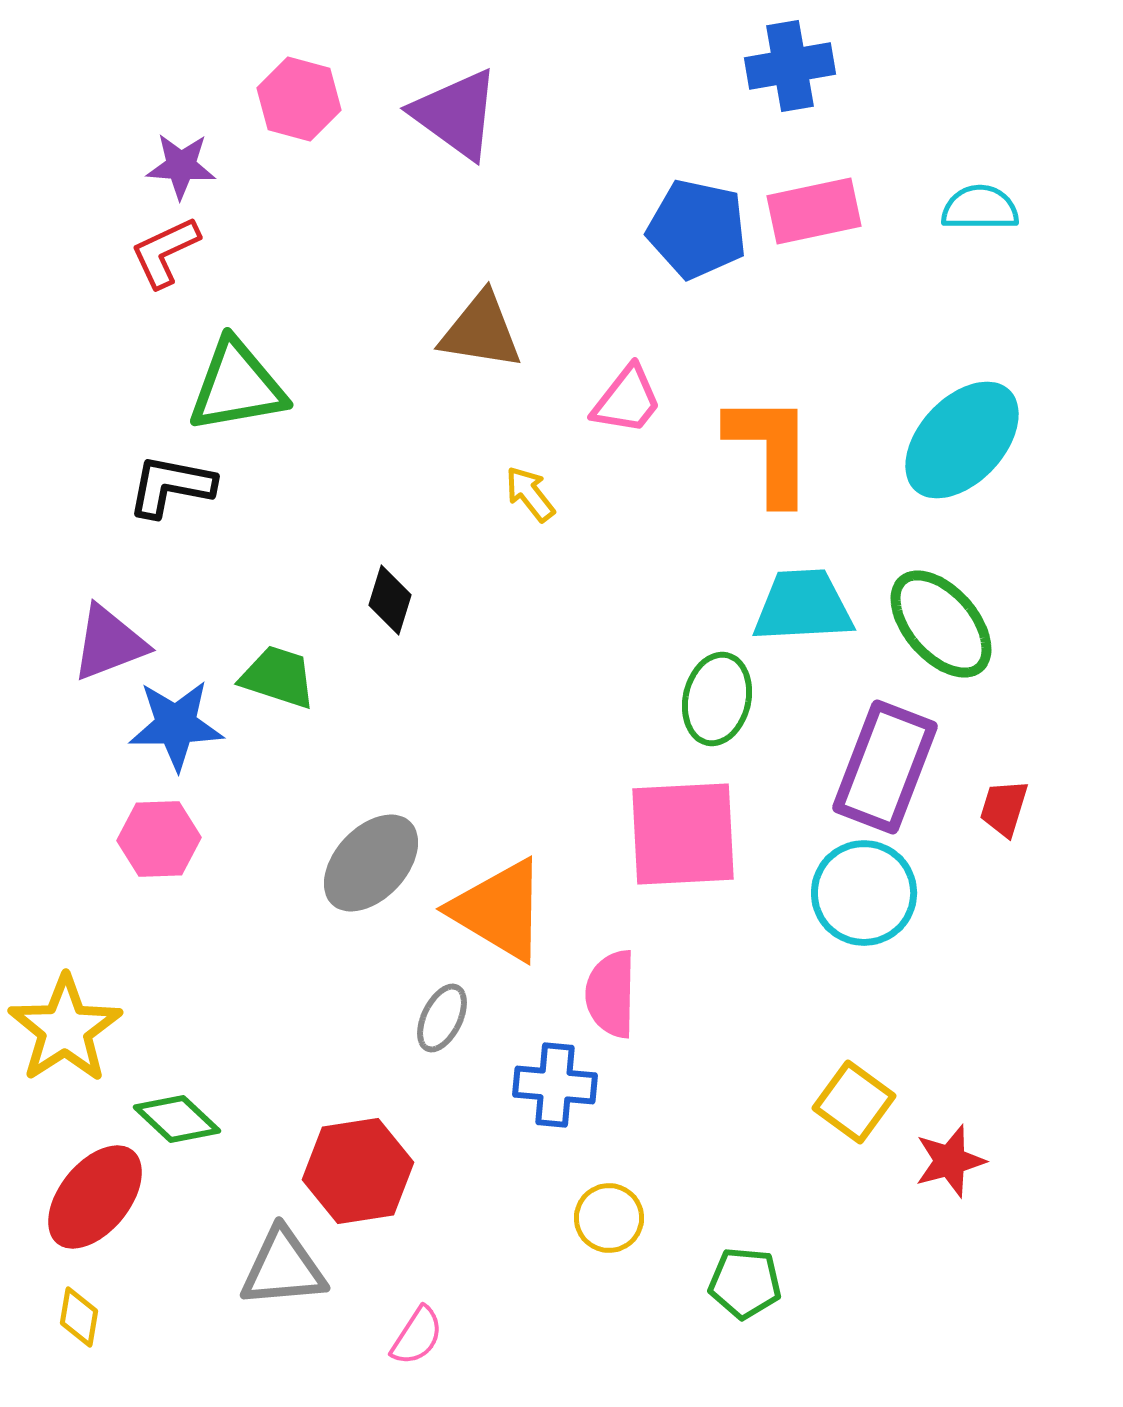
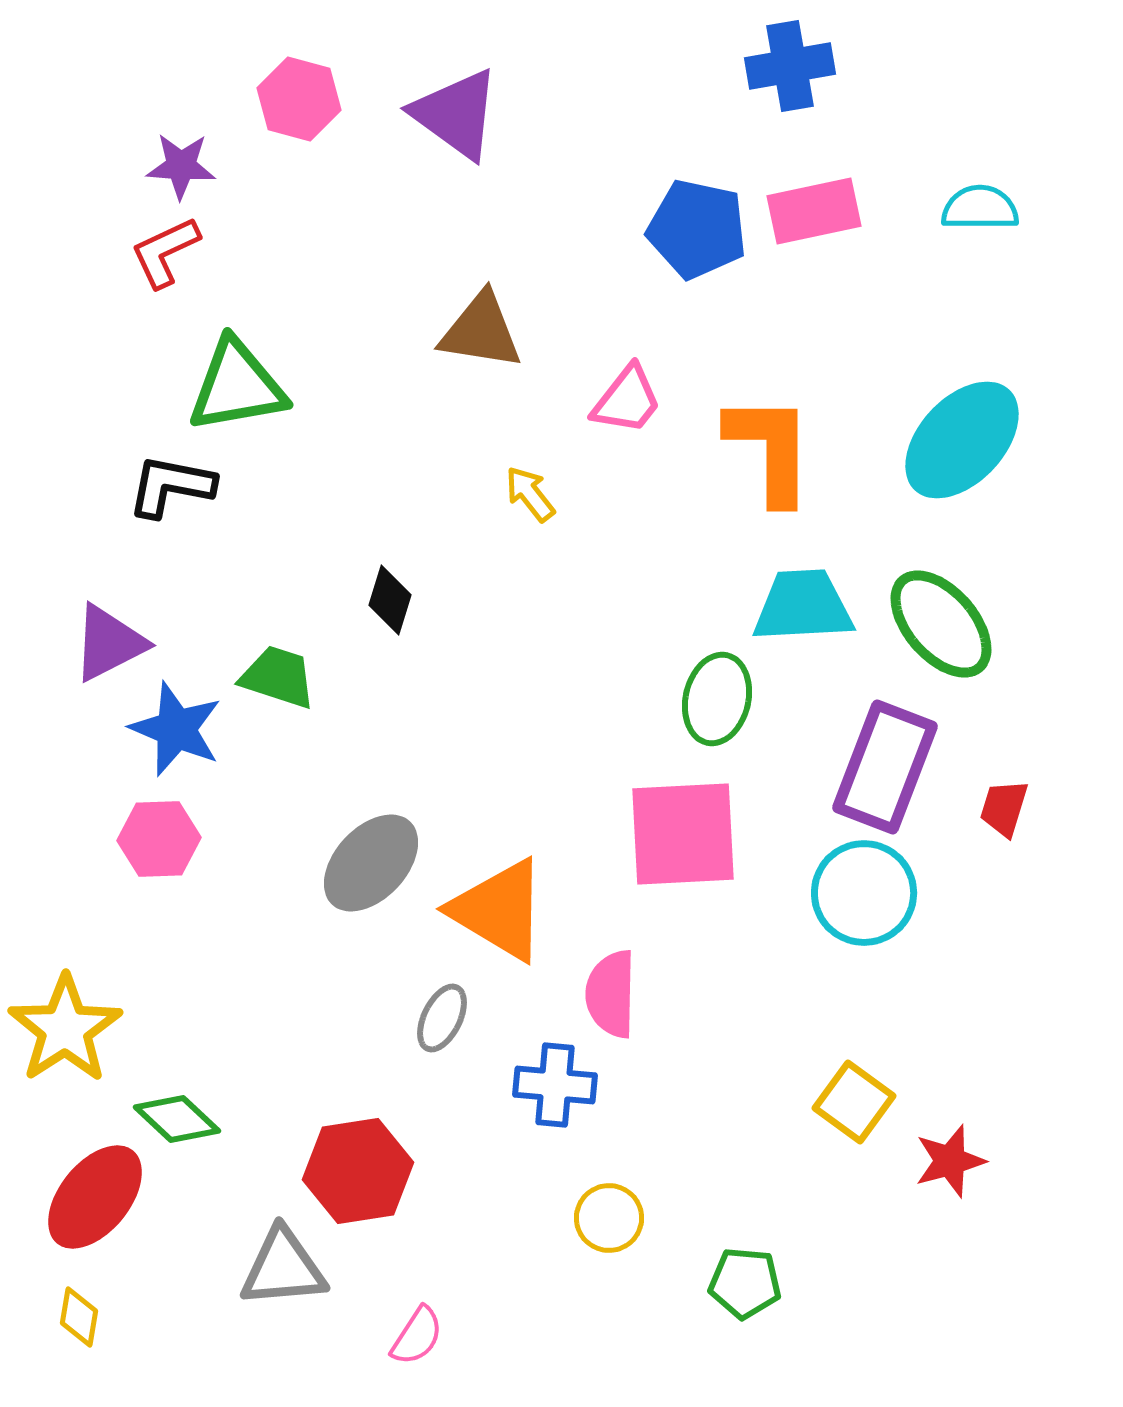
purple triangle at (109, 643): rotated 6 degrees counterclockwise
blue star at (176, 725): moved 4 px down; rotated 24 degrees clockwise
